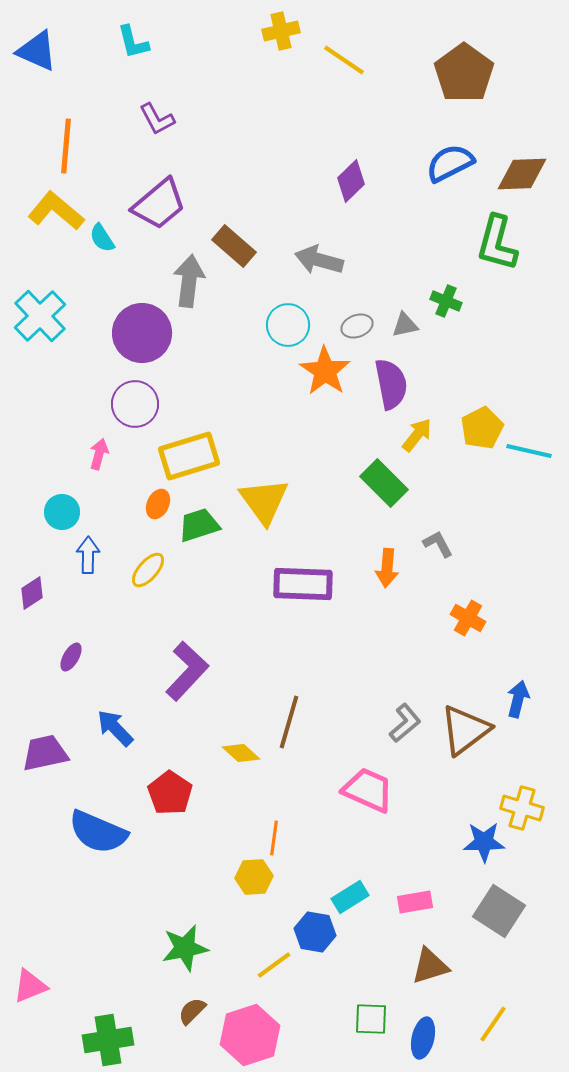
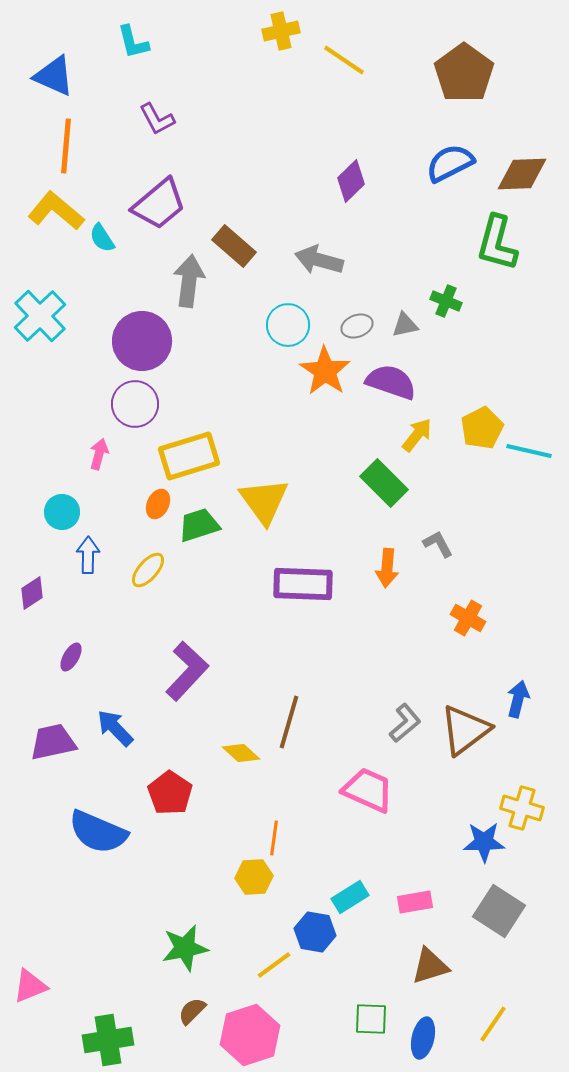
blue triangle at (37, 51): moved 17 px right, 25 px down
purple circle at (142, 333): moved 8 px down
purple semicircle at (391, 384): moved 2 px up; rotated 60 degrees counterclockwise
purple trapezoid at (45, 753): moved 8 px right, 11 px up
